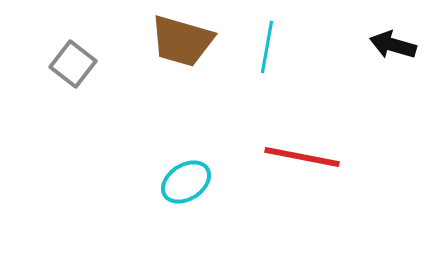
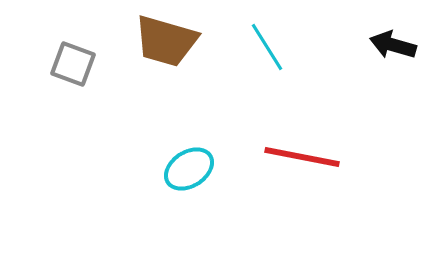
brown trapezoid: moved 16 px left
cyan line: rotated 42 degrees counterclockwise
gray square: rotated 18 degrees counterclockwise
cyan ellipse: moved 3 px right, 13 px up
